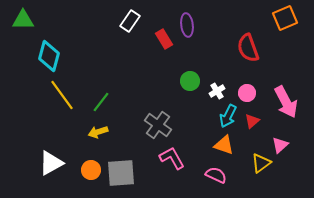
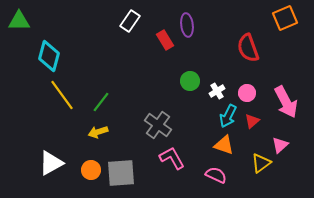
green triangle: moved 4 px left, 1 px down
red rectangle: moved 1 px right, 1 px down
